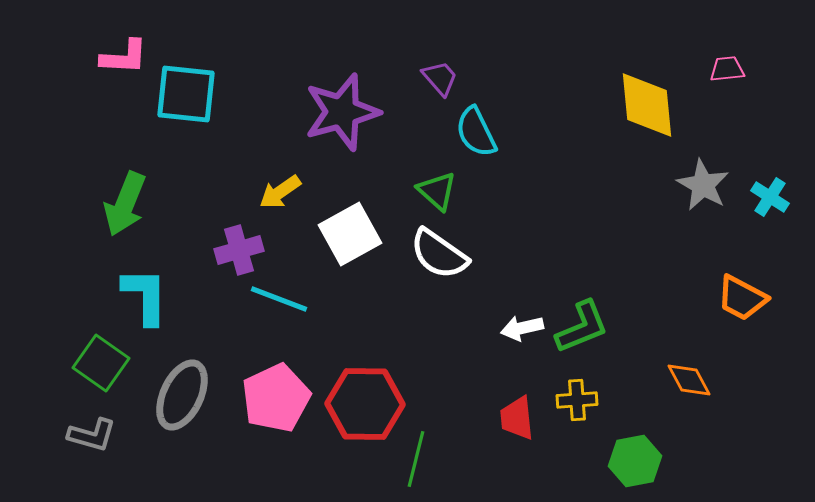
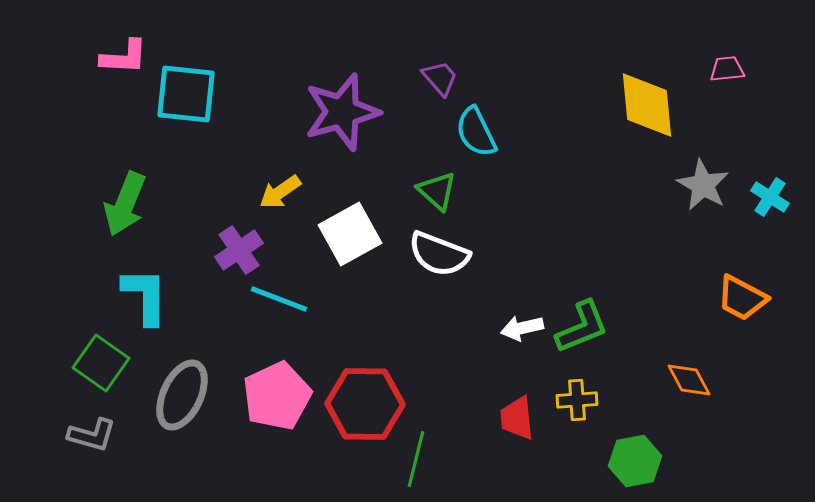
purple cross: rotated 18 degrees counterclockwise
white semicircle: rotated 14 degrees counterclockwise
pink pentagon: moved 1 px right, 2 px up
